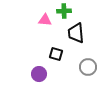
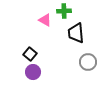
pink triangle: rotated 24 degrees clockwise
black square: moved 26 px left; rotated 24 degrees clockwise
gray circle: moved 5 px up
purple circle: moved 6 px left, 2 px up
